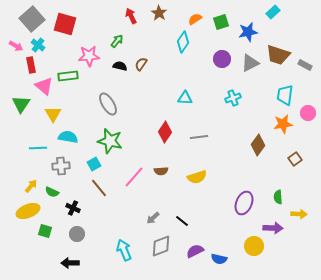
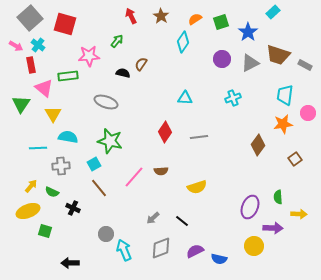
brown star at (159, 13): moved 2 px right, 3 px down
gray square at (32, 19): moved 2 px left, 1 px up
blue star at (248, 32): rotated 24 degrees counterclockwise
black semicircle at (120, 66): moved 3 px right, 7 px down
pink triangle at (44, 86): moved 2 px down
gray ellipse at (108, 104): moved 2 px left, 2 px up; rotated 40 degrees counterclockwise
yellow semicircle at (197, 177): moved 10 px down
purple ellipse at (244, 203): moved 6 px right, 4 px down
gray circle at (77, 234): moved 29 px right
gray diamond at (161, 246): moved 2 px down
